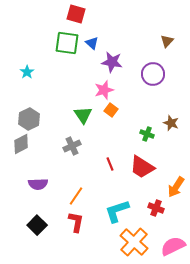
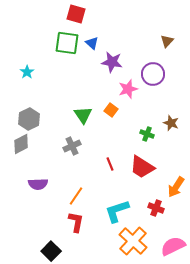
pink star: moved 24 px right, 1 px up
black square: moved 14 px right, 26 px down
orange cross: moved 1 px left, 1 px up
